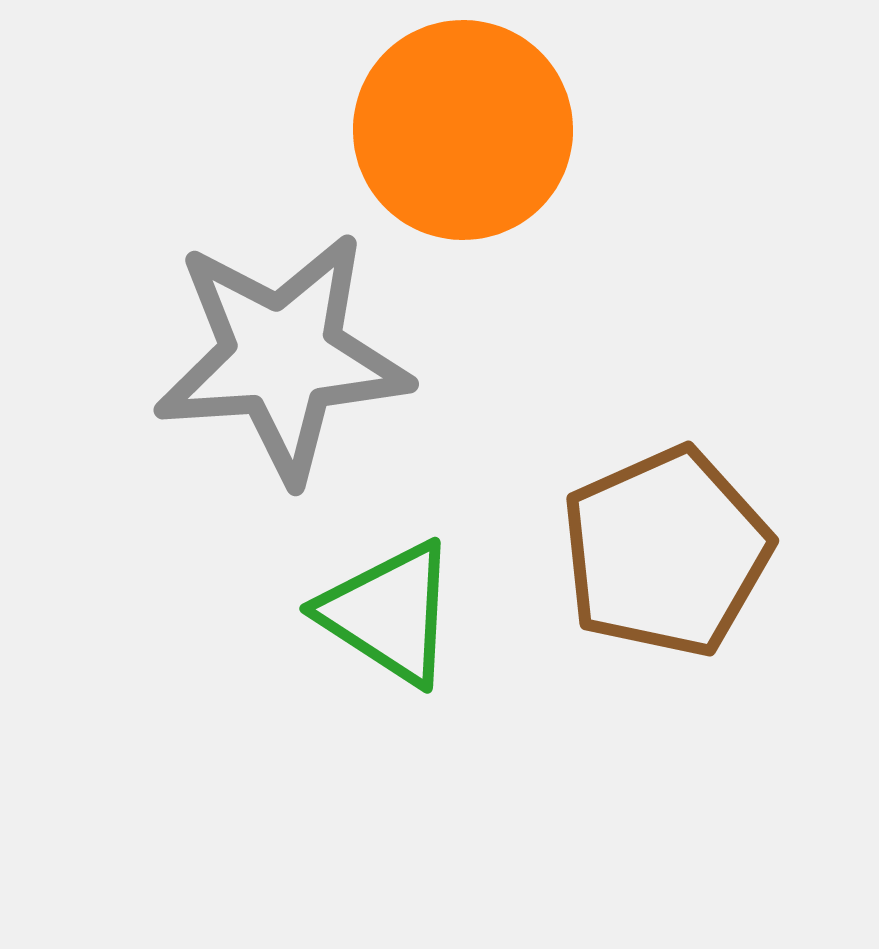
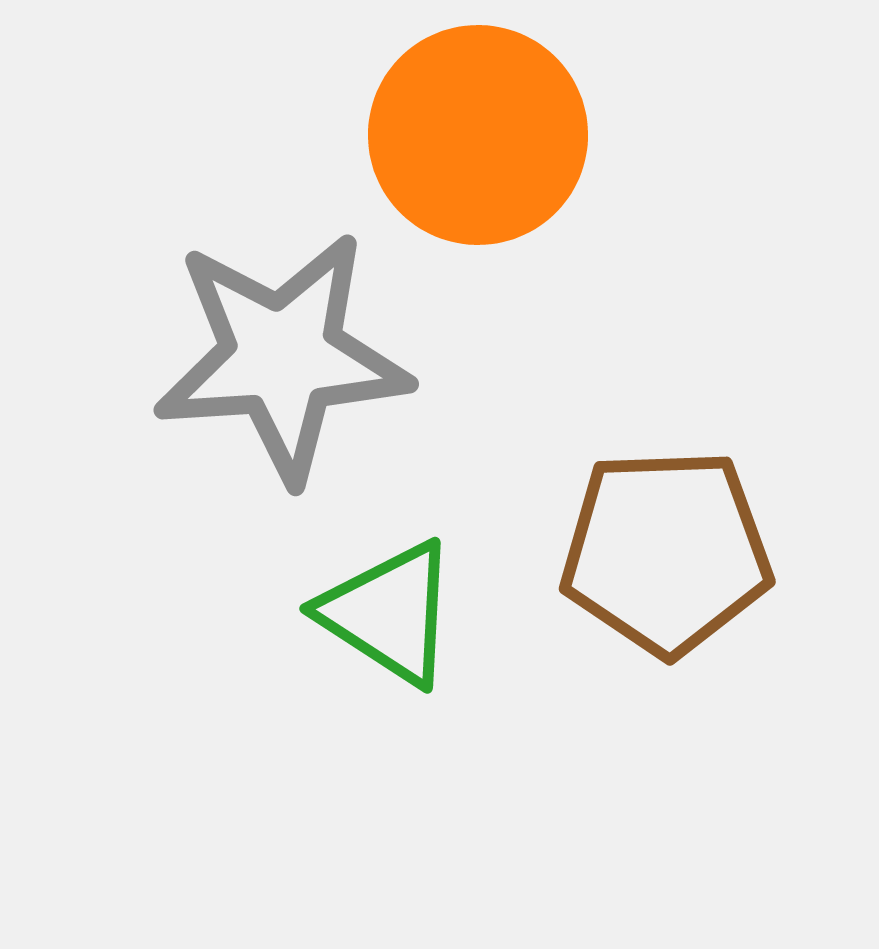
orange circle: moved 15 px right, 5 px down
brown pentagon: rotated 22 degrees clockwise
